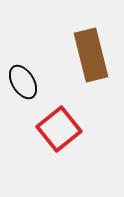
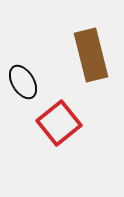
red square: moved 6 px up
